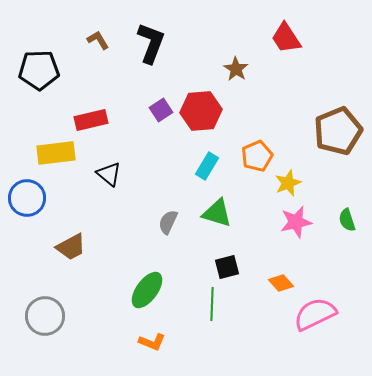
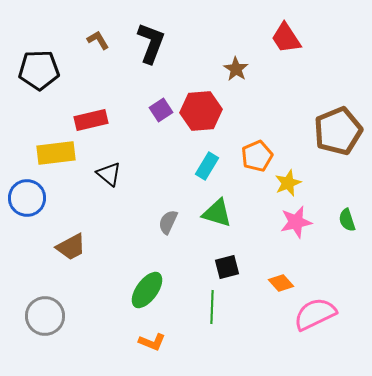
green line: moved 3 px down
